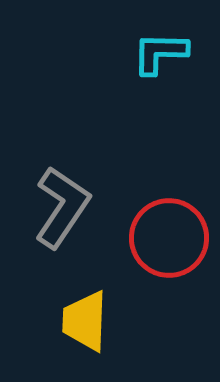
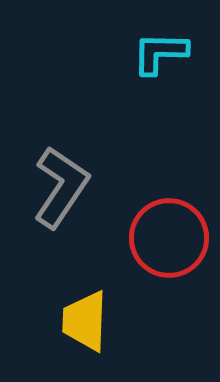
gray L-shape: moved 1 px left, 20 px up
